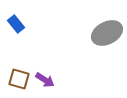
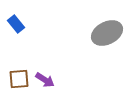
brown square: rotated 20 degrees counterclockwise
